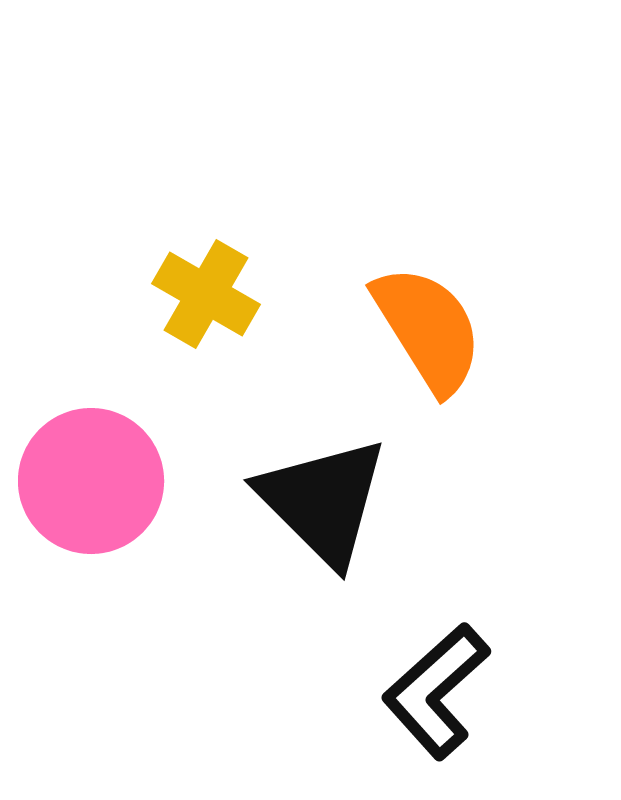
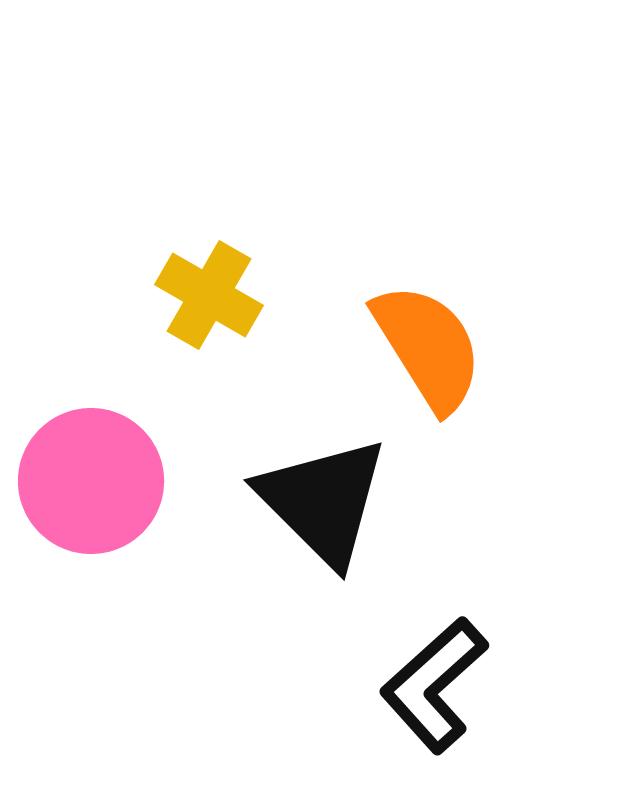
yellow cross: moved 3 px right, 1 px down
orange semicircle: moved 18 px down
black L-shape: moved 2 px left, 6 px up
